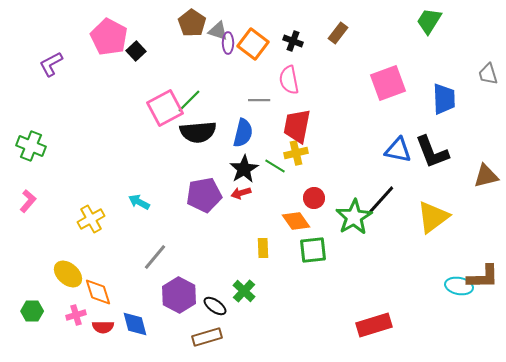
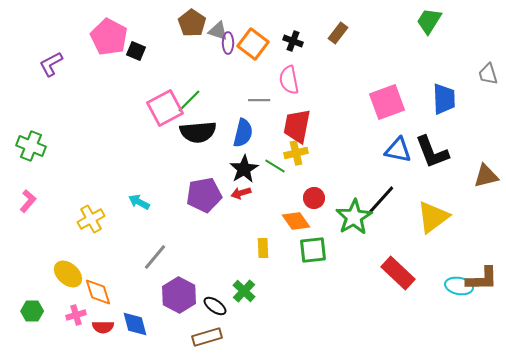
black square at (136, 51): rotated 24 degrees counterclockwise
pink square at (388, 83): moved 1 px left, 19 px down
brown L-shape at (483, 277): moved 1 px left, 2 px down
red rectangle at (374, 325): moved 24 px right, 52 px up; rotated 60 degrees clockwise
